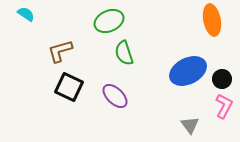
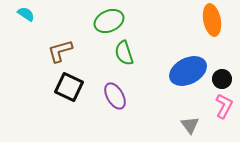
purple ellipse: rotated 16 degrees clockwise
